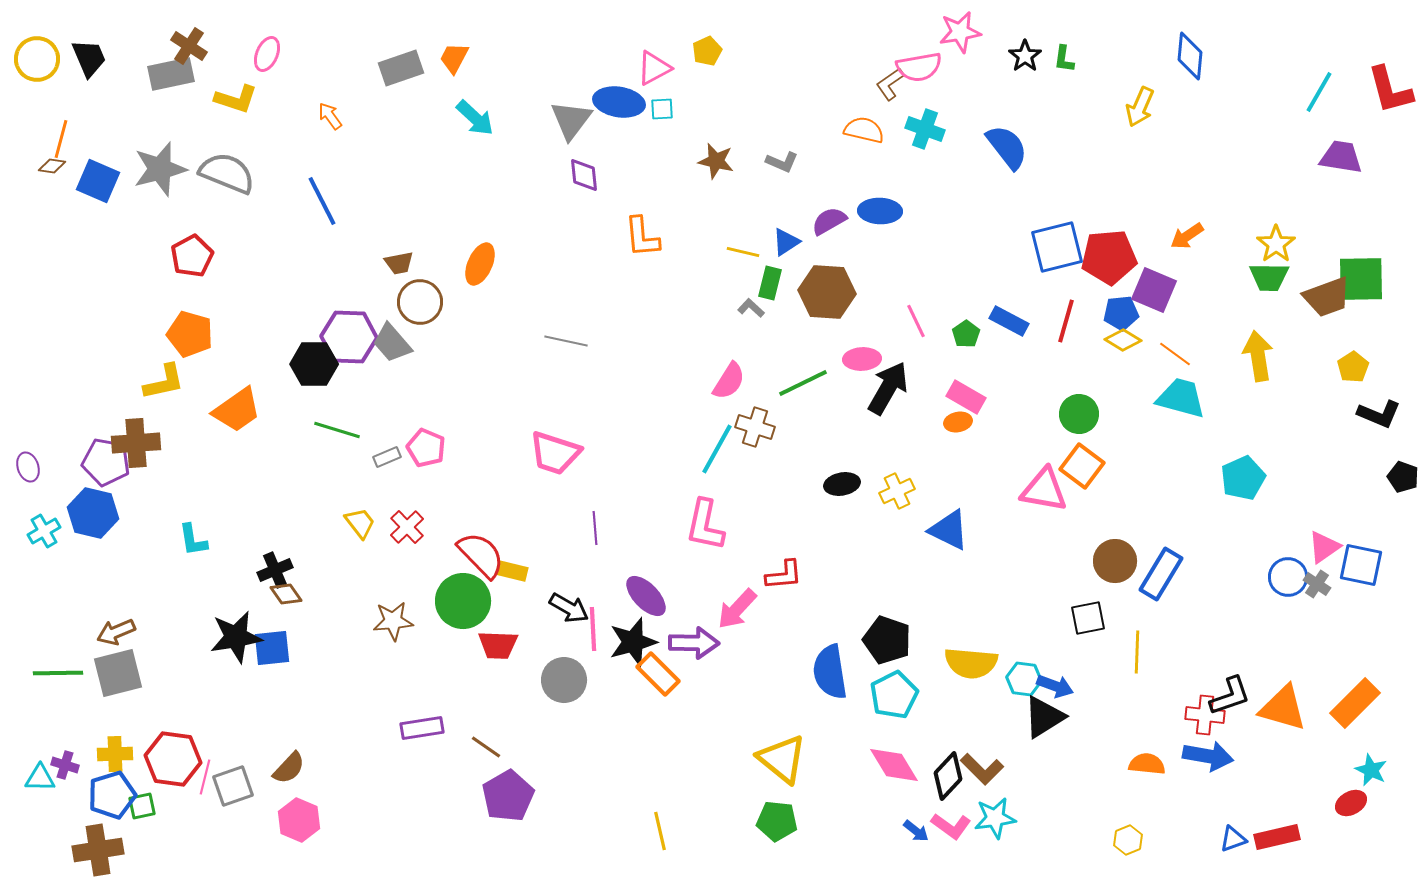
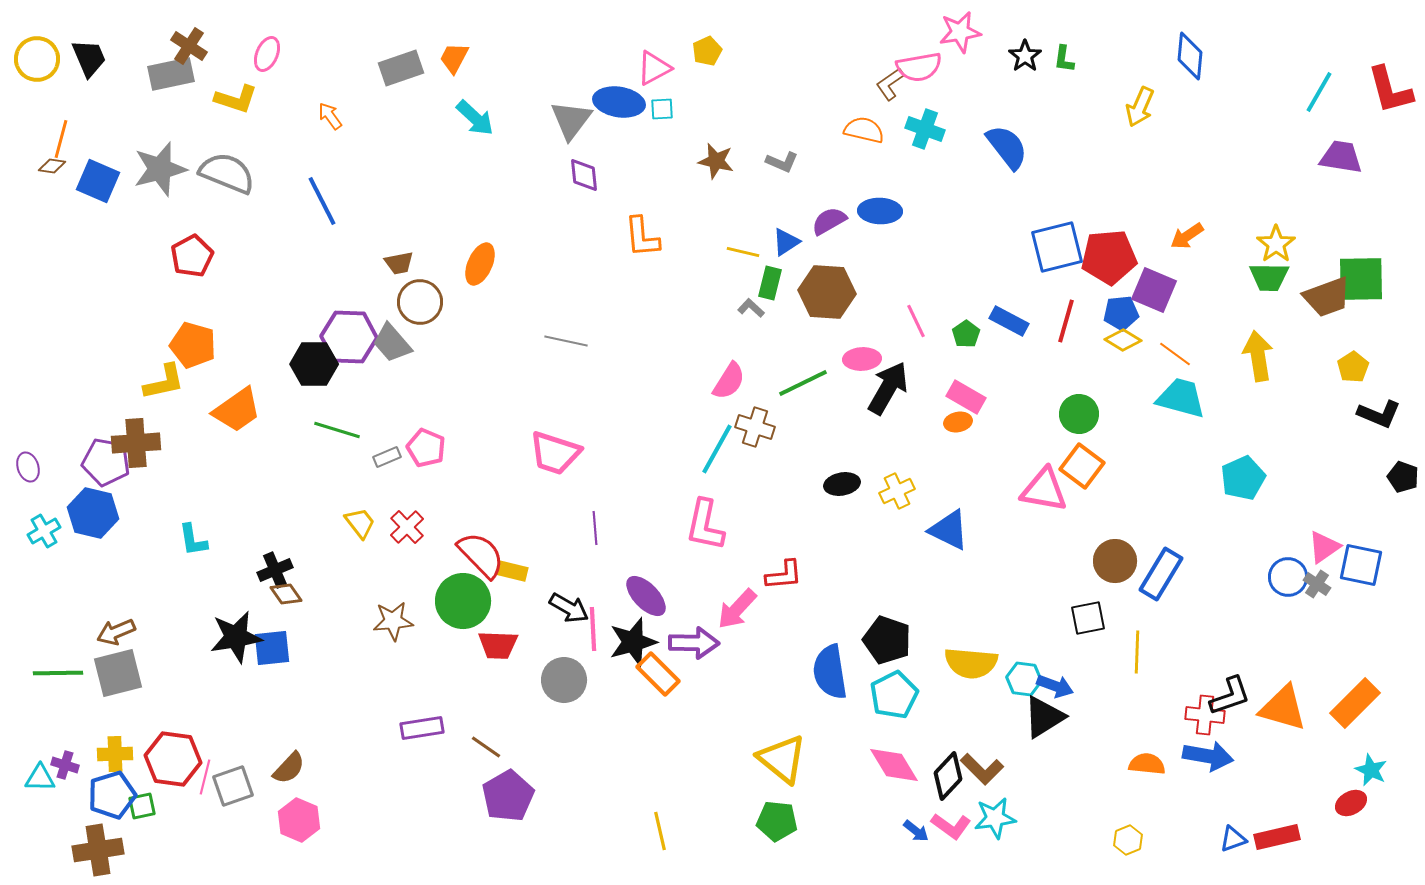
orange pentagon at (190, 334): moved 3 px right, 11 px down
